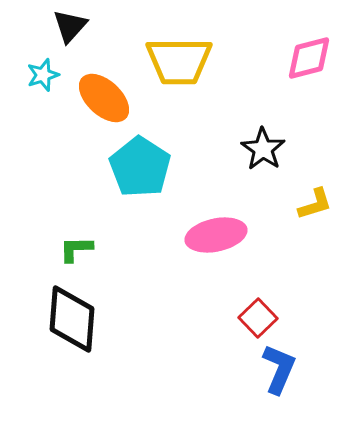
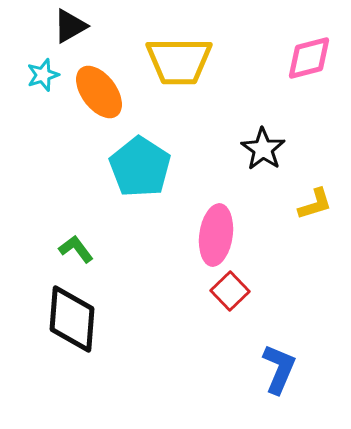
black triangle: rotated 18 degrees clockwise
orange ellipse: moved 5 px left, 6 px up; rotated 10 degrees clockwise
pink ellipse: rotated 70 degrees counterclockwise
green L-shape: rotated 54 degrees clockwise
red square: moved 28 px left, 27 px up
